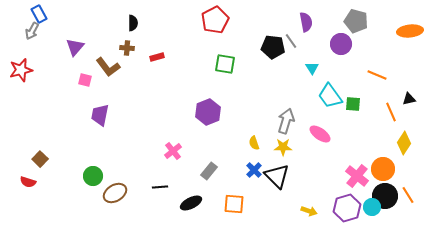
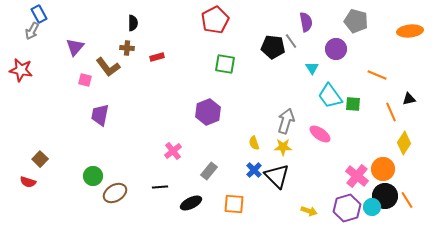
purple circle at (341, 44): moved 5 px left, 5 px down
red star at (21, 70): rotated 25 degrees clockwise
orange line at (408, 195): moved 1 px left, 5 px down
